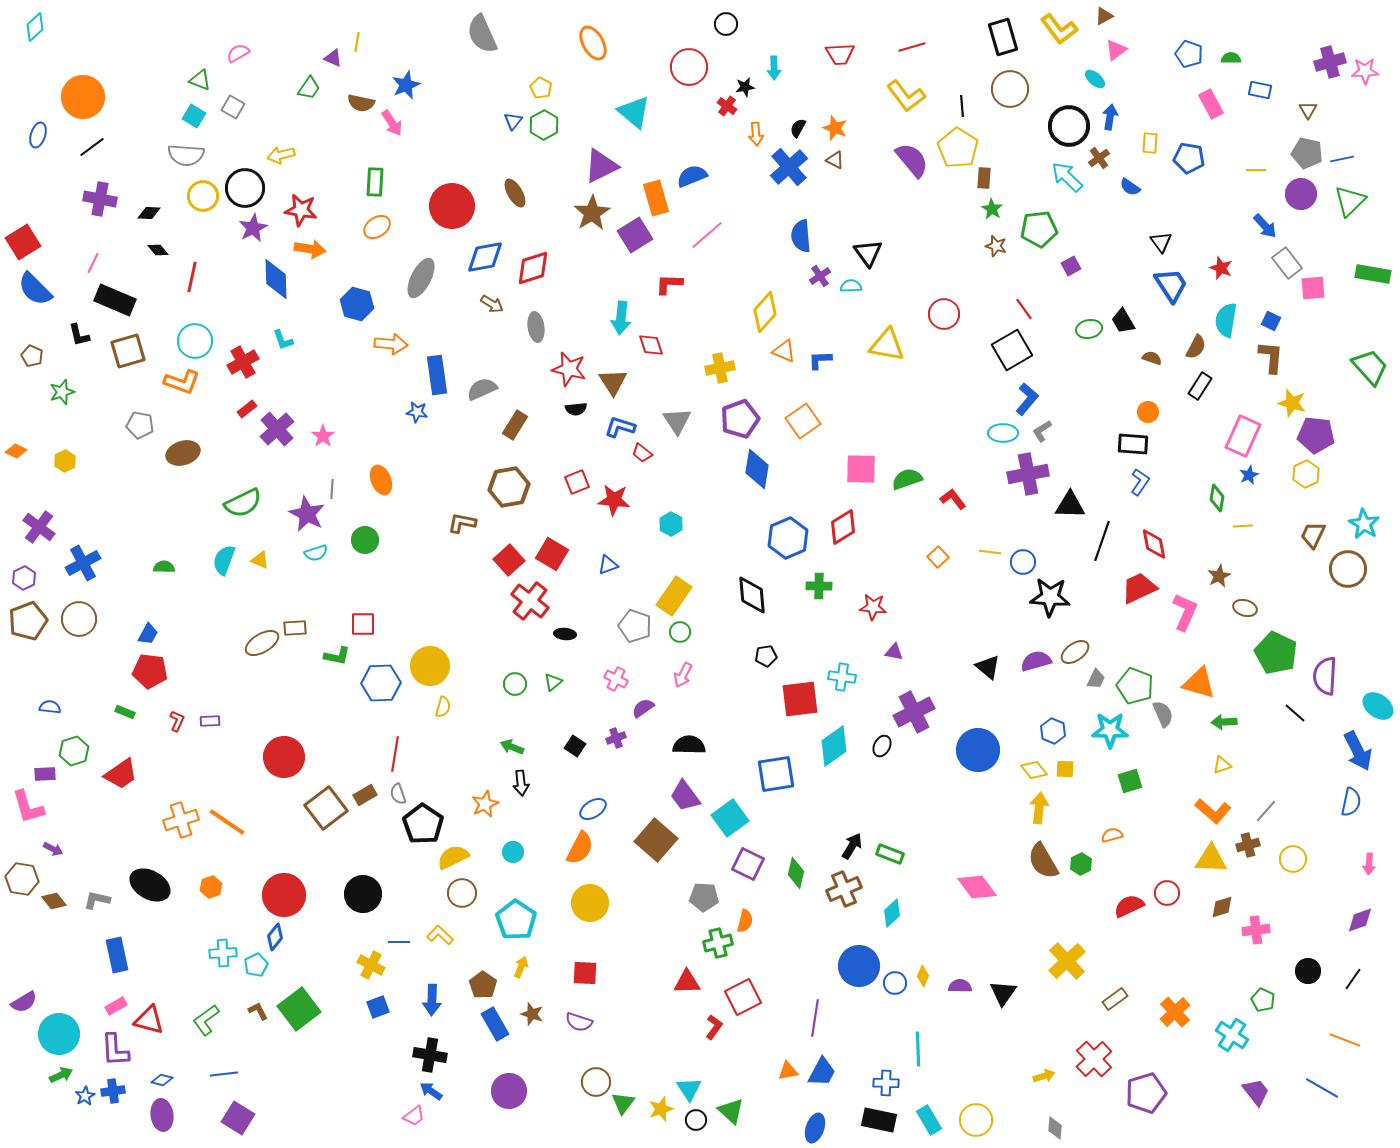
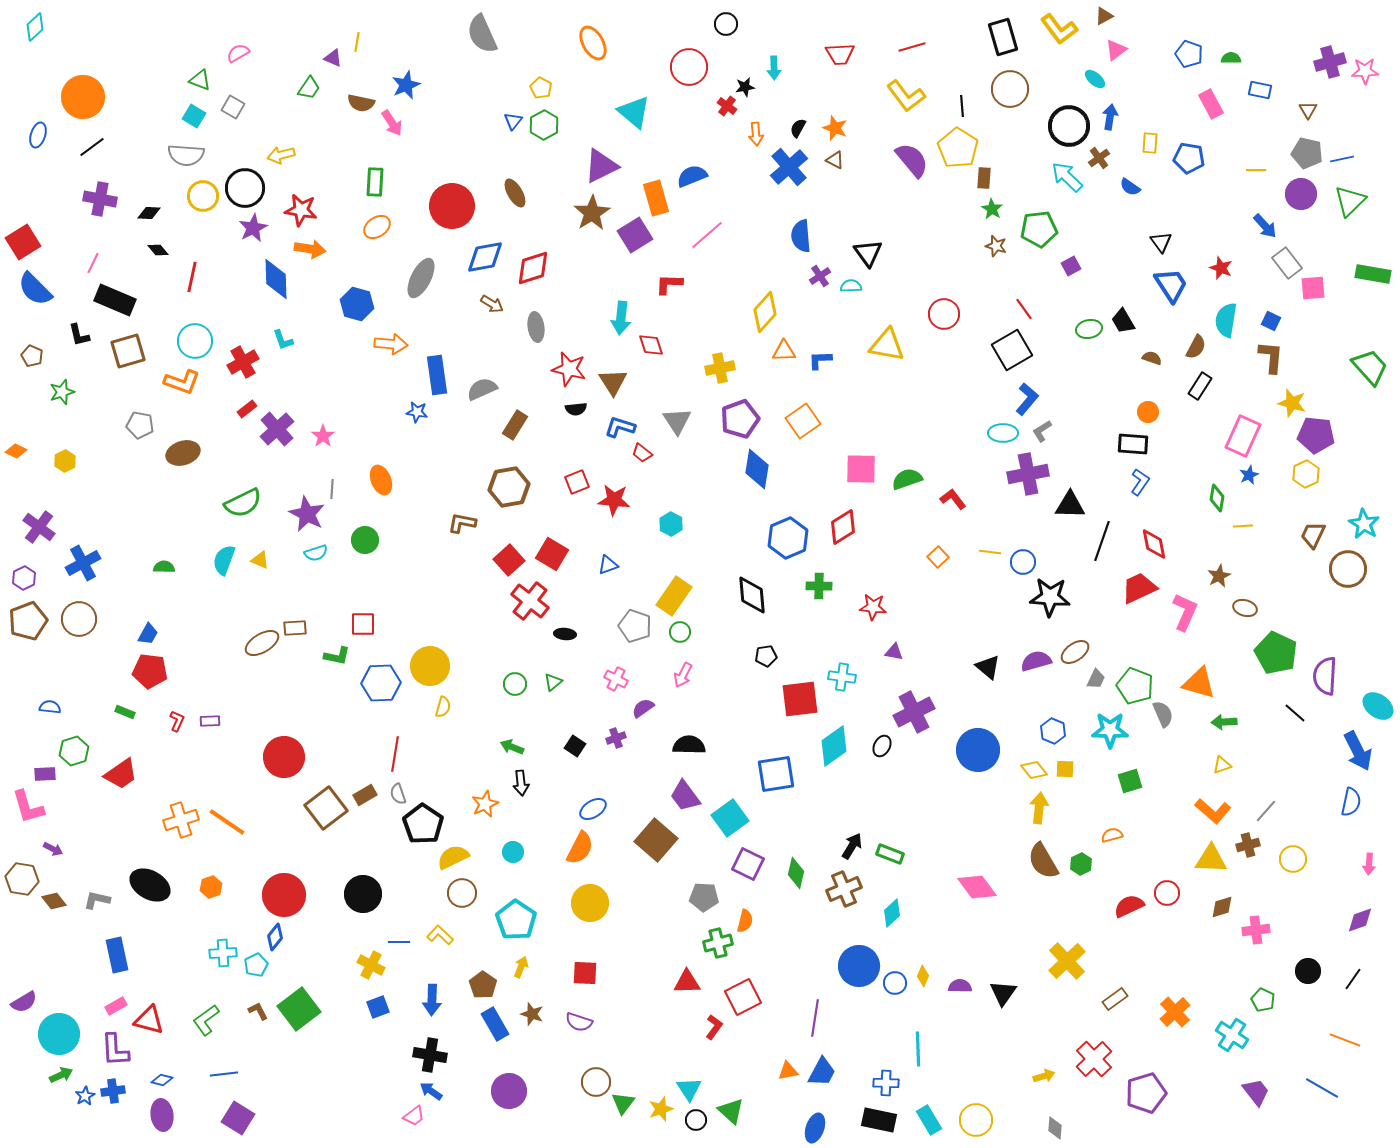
orange triangle at (784, 351): rotated 25 degrees counterclockwise
